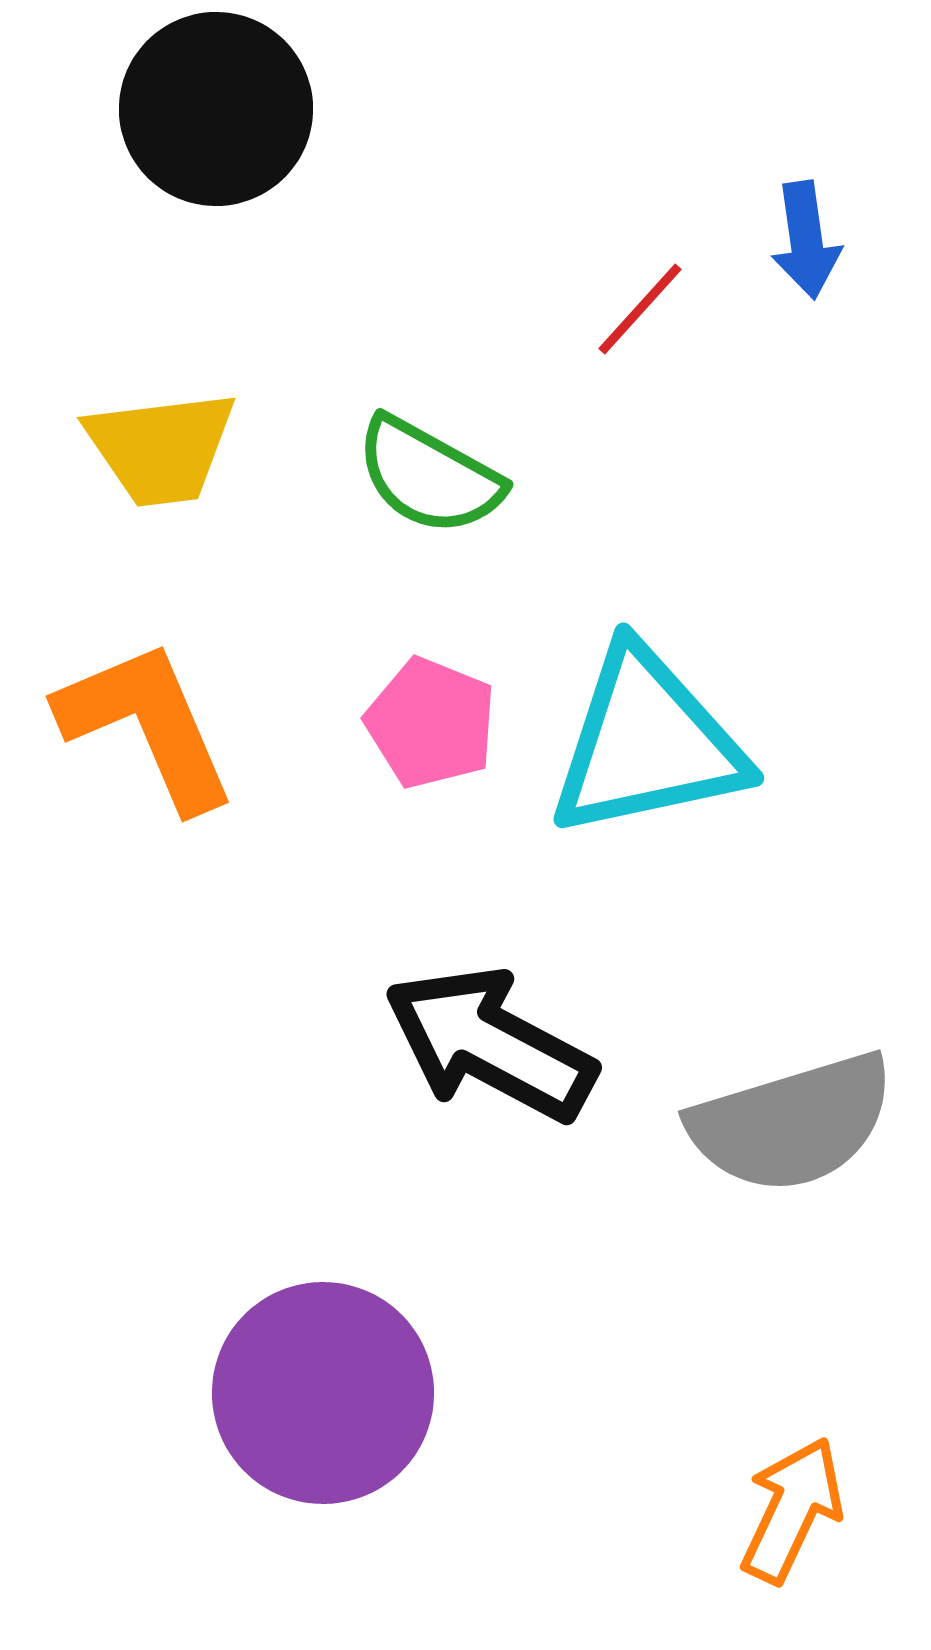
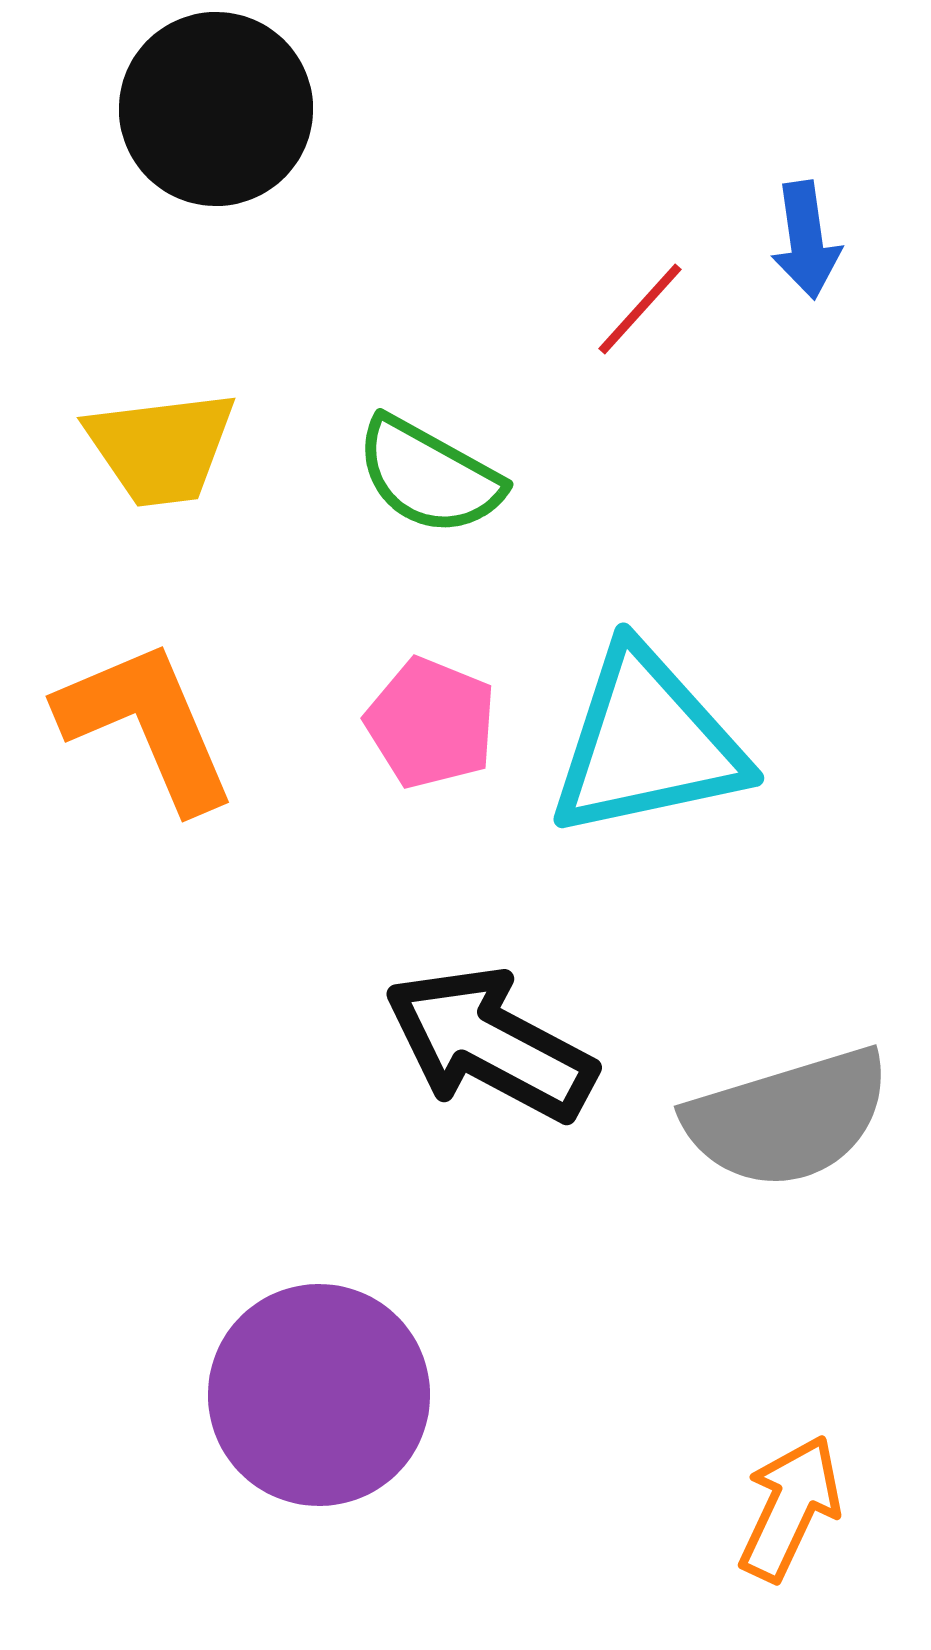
gray semicircle: moved 4 px left, 5 px up
purple circle: moved 4 px left, 2 px down
orange arrow: moved 2 px left, 2 px up
